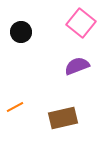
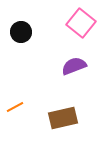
purple semicircle: moved 3 px left
